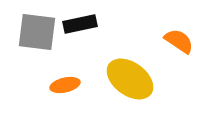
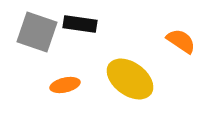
black rectangle: rotated 20 degrees clockwise
gray square: rotated 12 degrees clockwise
orange semicircle: moved 2 px right
